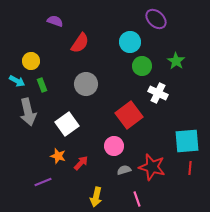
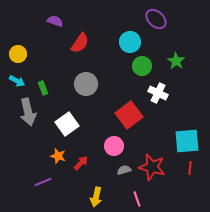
yellow circle: moved 13 px left, 7 px up
green rectangle: moved 1 px right, 3 px down
